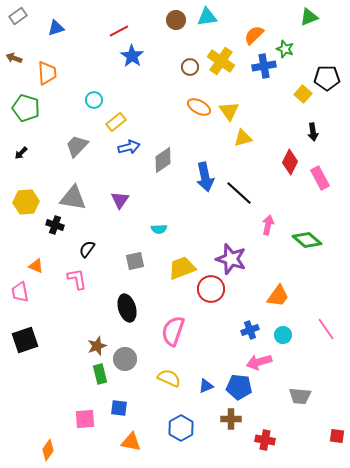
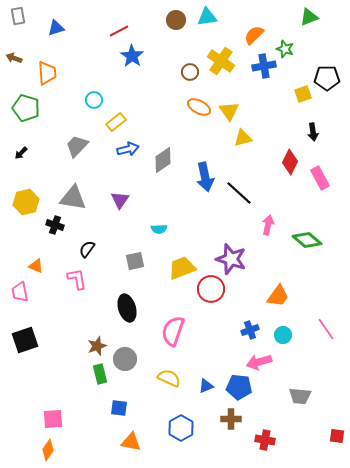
gray rectangle at (18, 16): rotated 66 degrees counterclockwise
brown circle at (190, 67): moved 5 px down
yellow square at (303, 94): rotated 30 degrees clockwise
blue arrow at (129, 147): moved 1 px left, 2 px down
yellow hexagon at (26, 202): rotated 10 degrees counterclockwise
pink square at (85, 419): moved 32 px left
